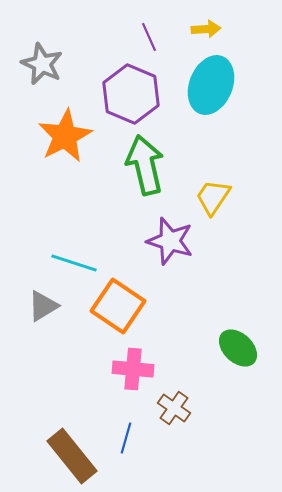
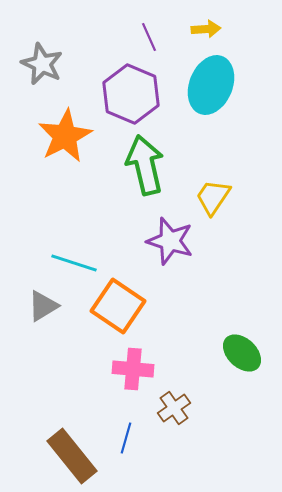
green ellipse: moved 4 px right, 5 px down
brown cross: rotated 20 degrees clockwise
